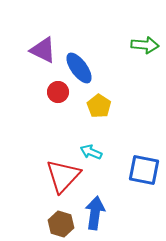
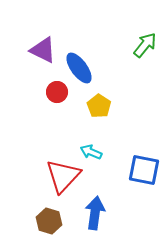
green arrow: rotated 56 degrees counterclockwise
red circle: moved 1 px left
brown hexagon: moved 12 px left, 3 px up
